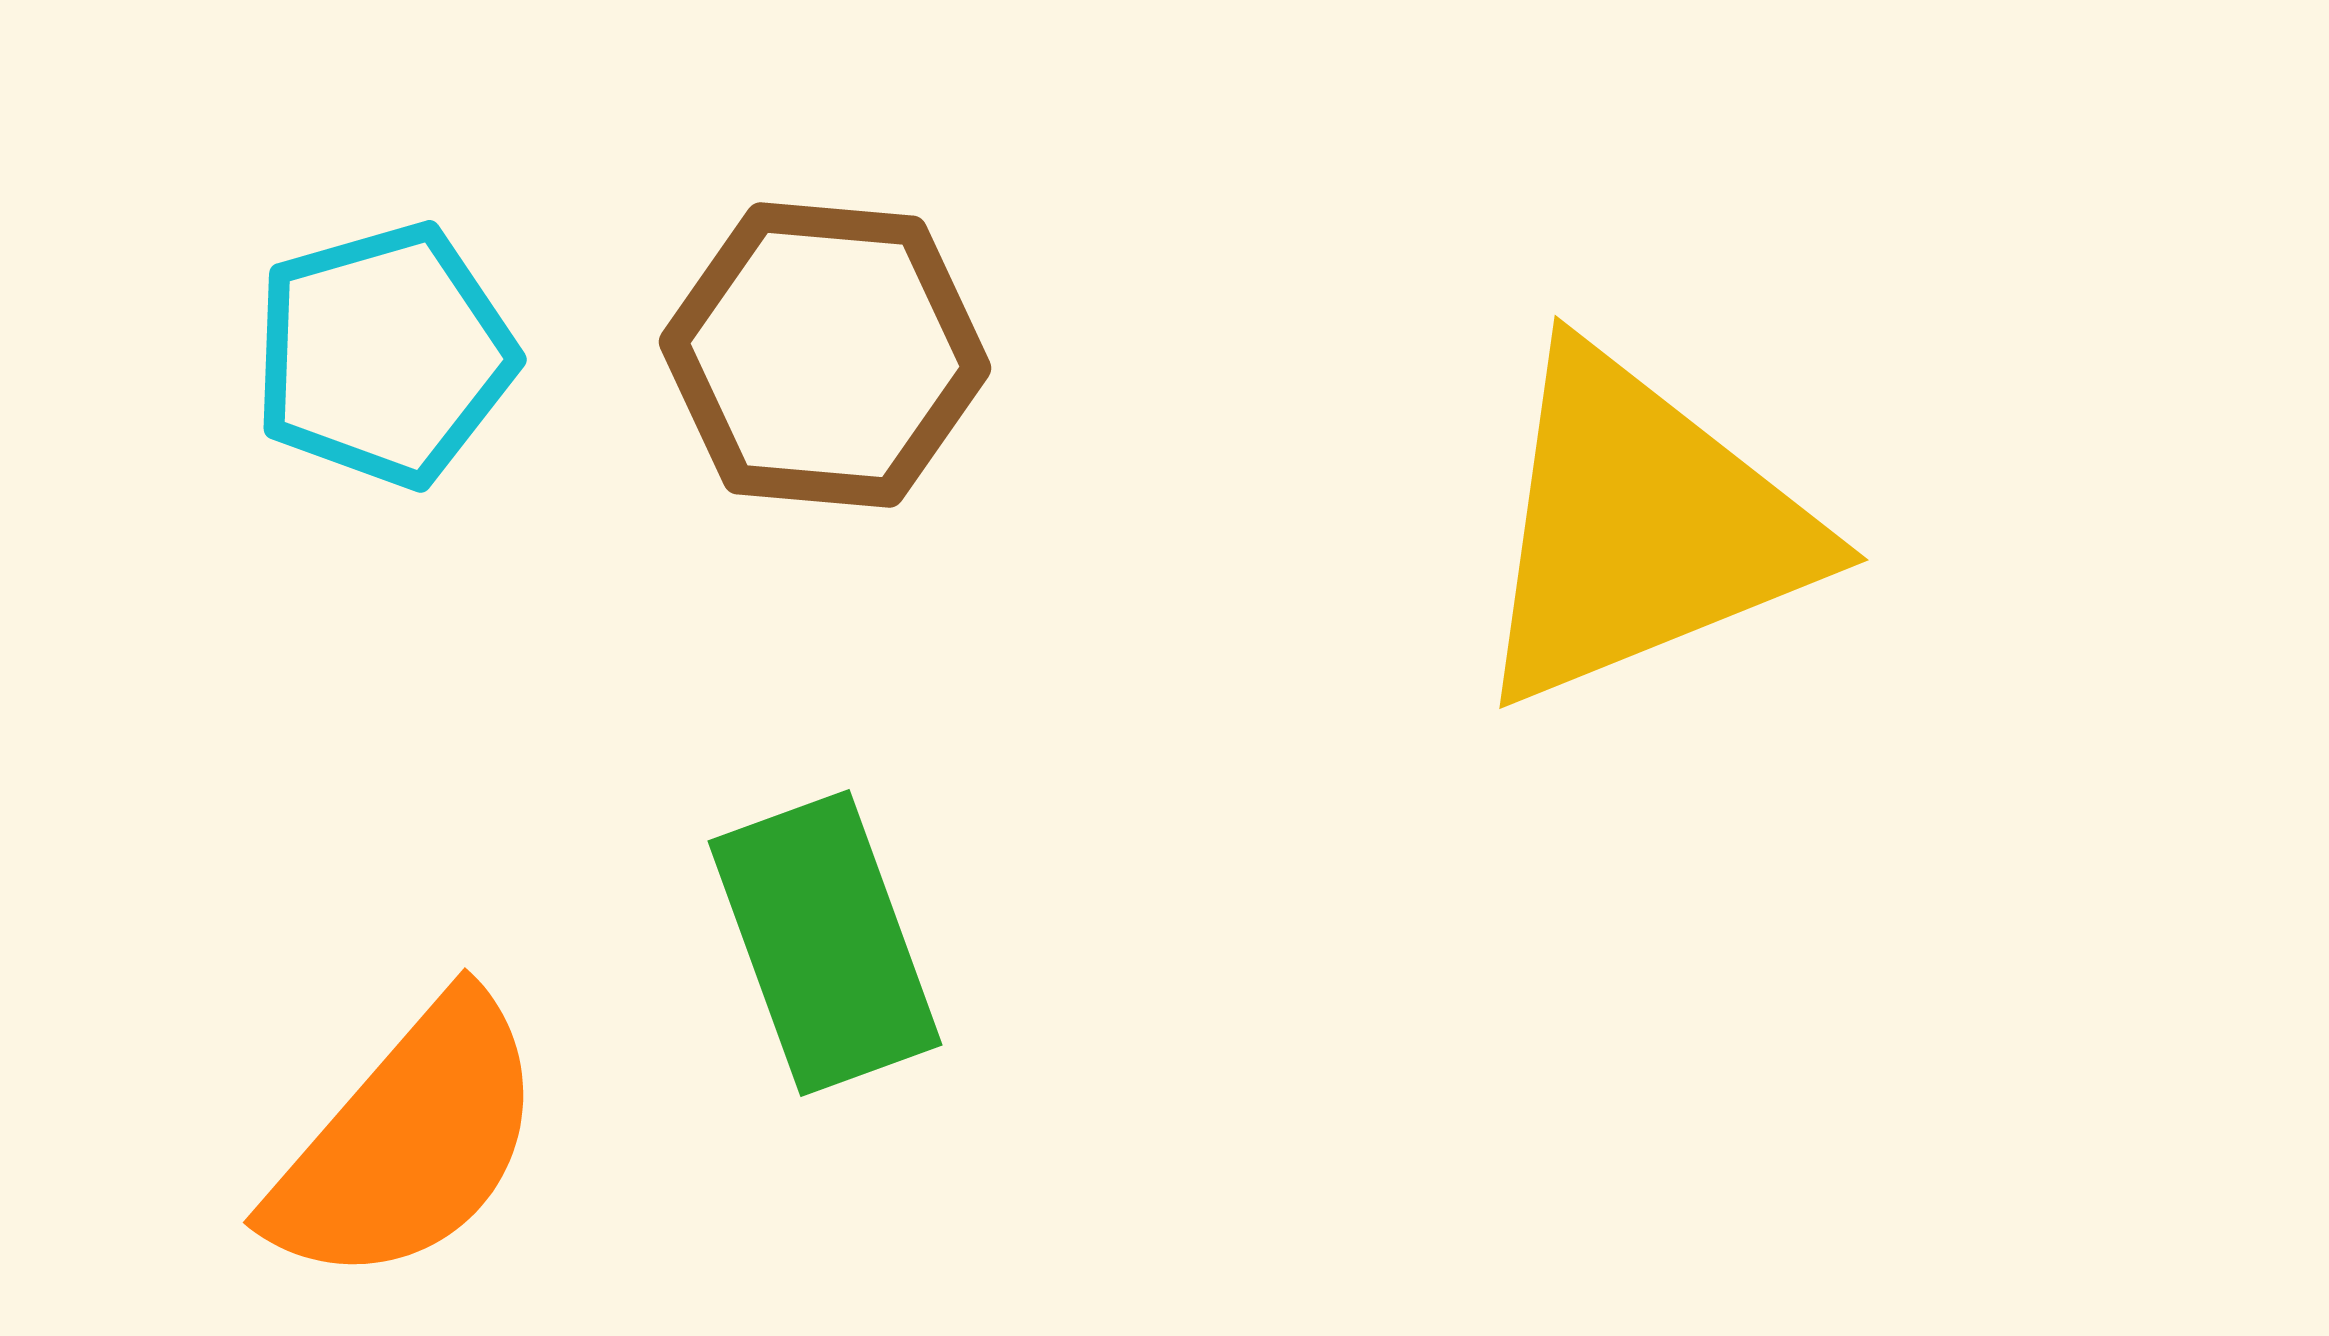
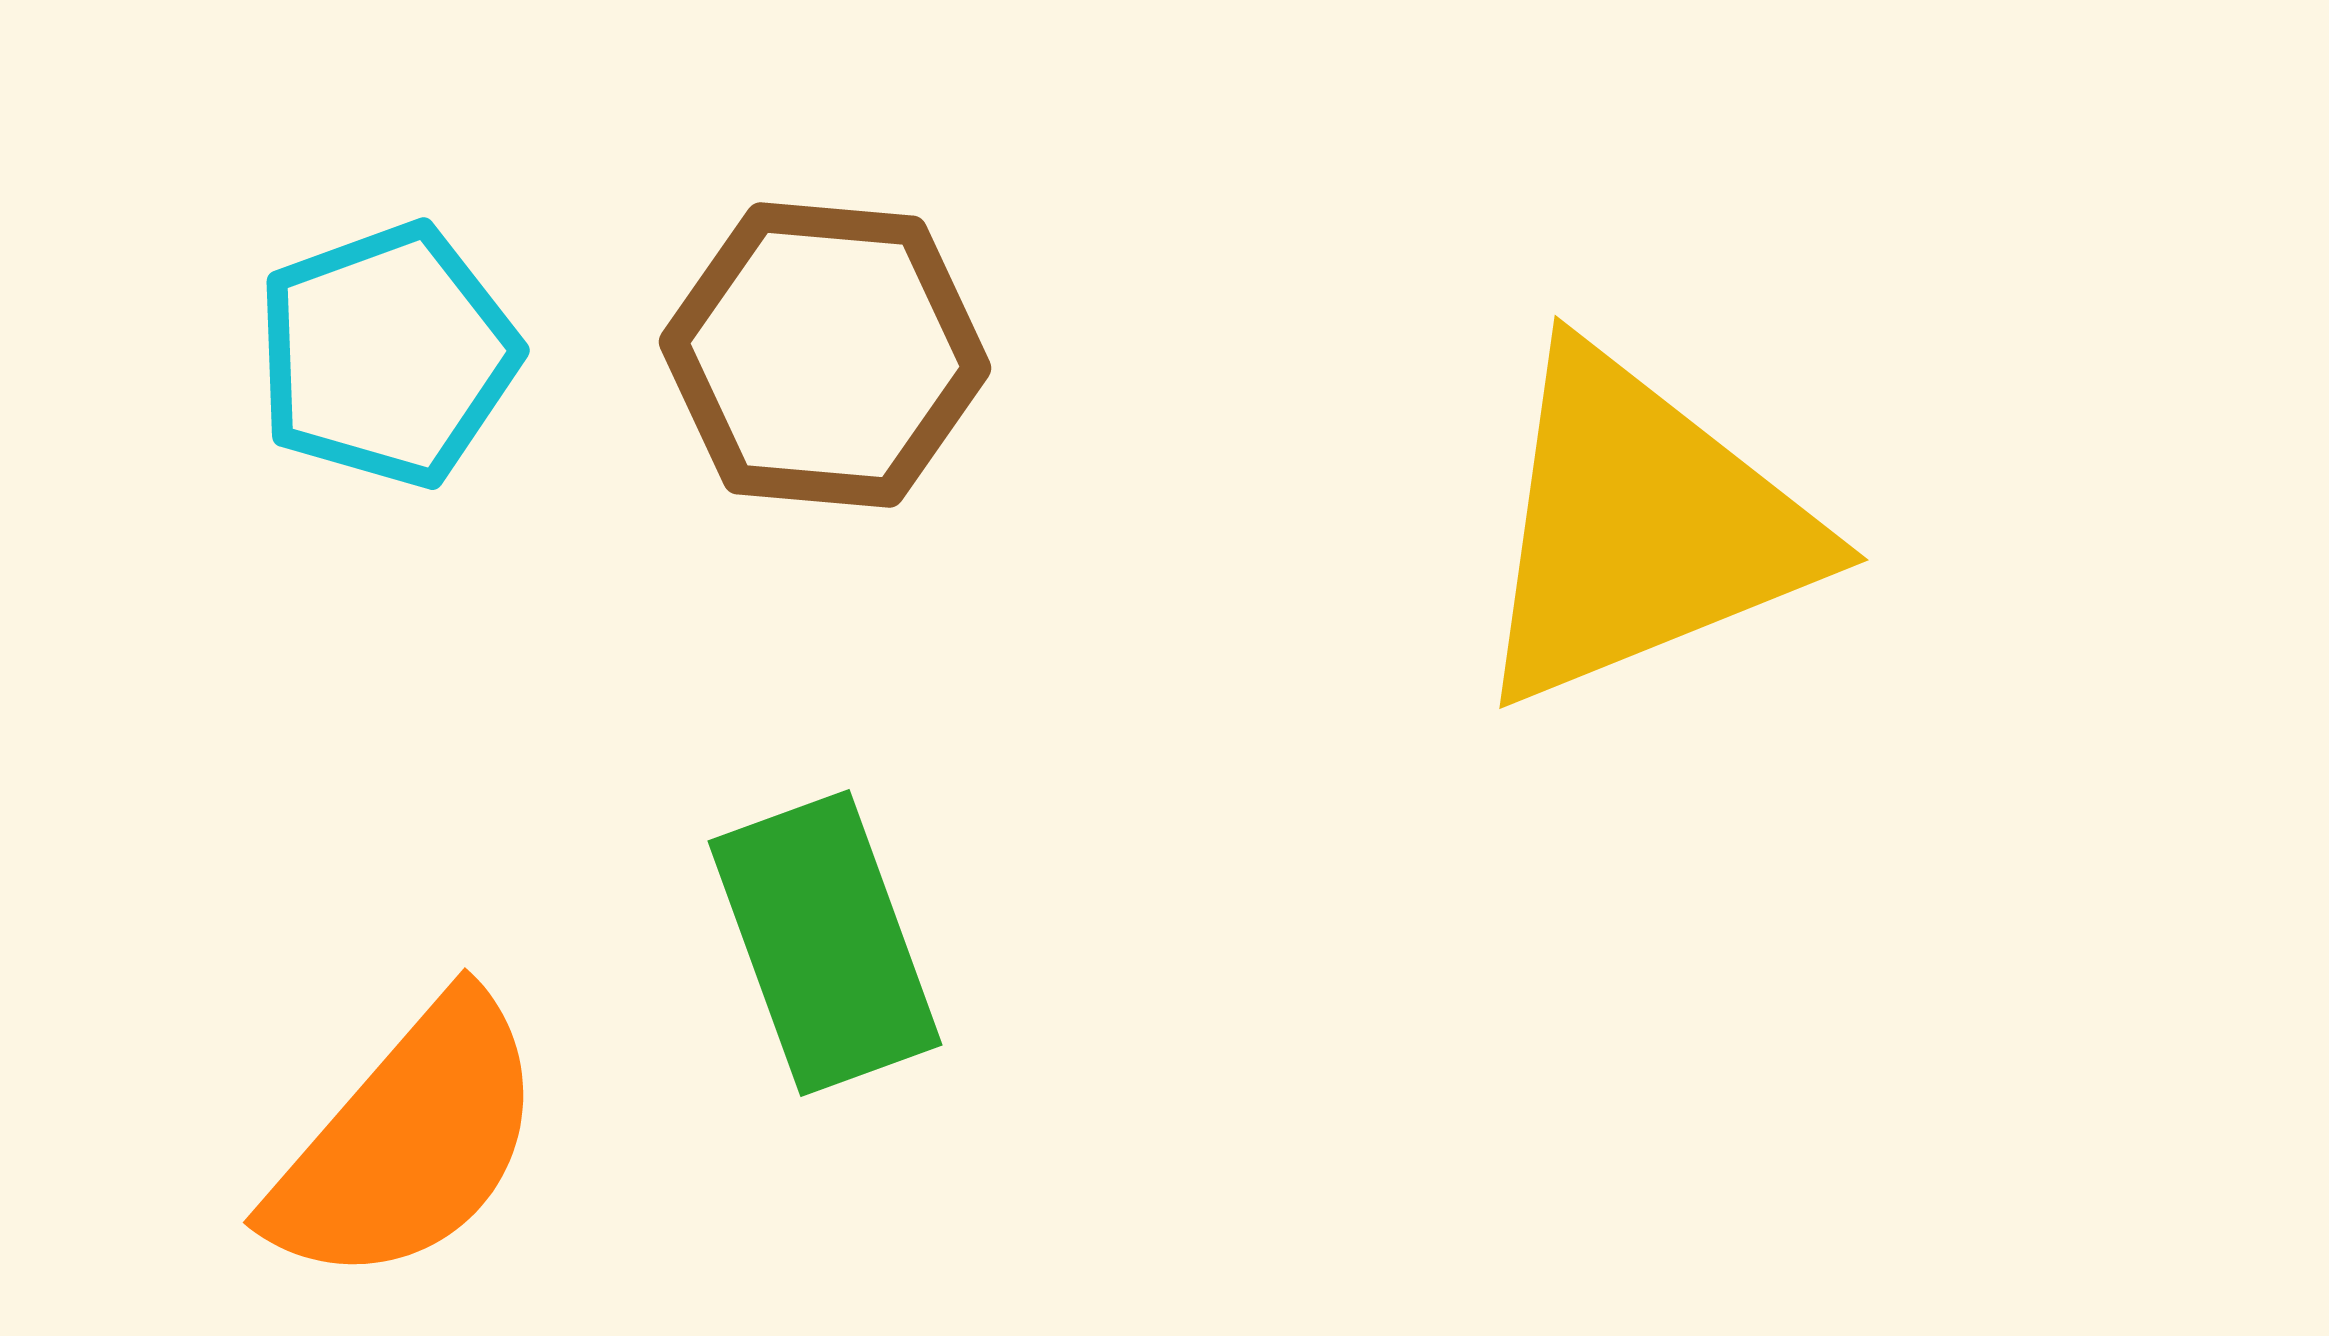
cyan pentagon: moved 3 px right; rotated 4 degrees counterclockwise
